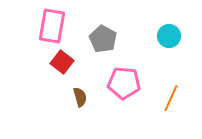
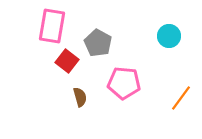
gray pentagon: moved 5 px left, 4 px down
red square: moved 5 px right, 1 px up
orange line: moved 10 px right; rotated 12 degrees clockwise
